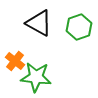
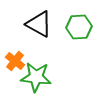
black triangle: moved 1 px down
green hexagon: rotated 15 degrees clockwise
